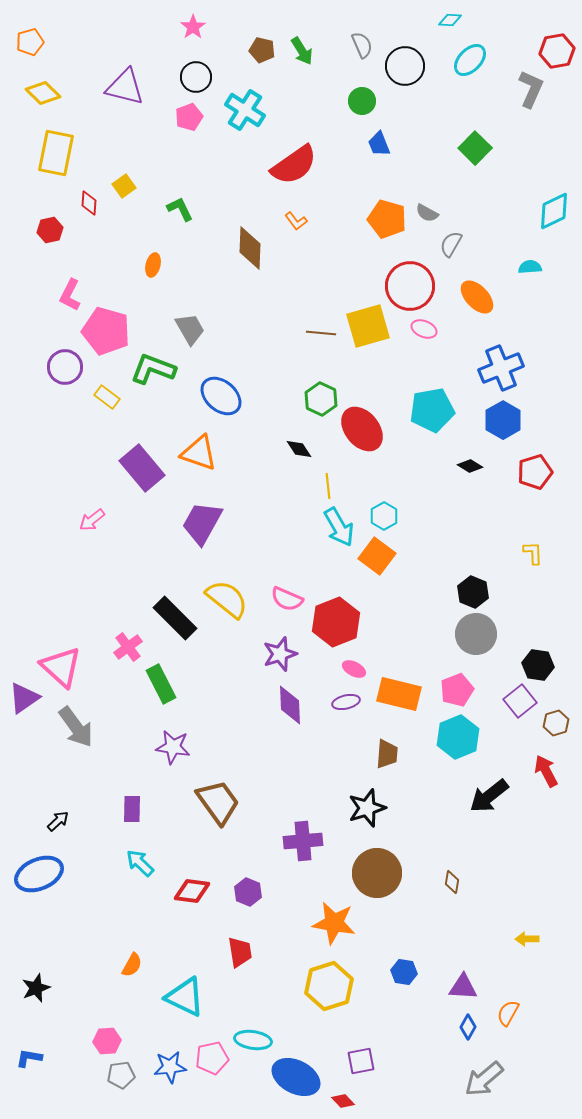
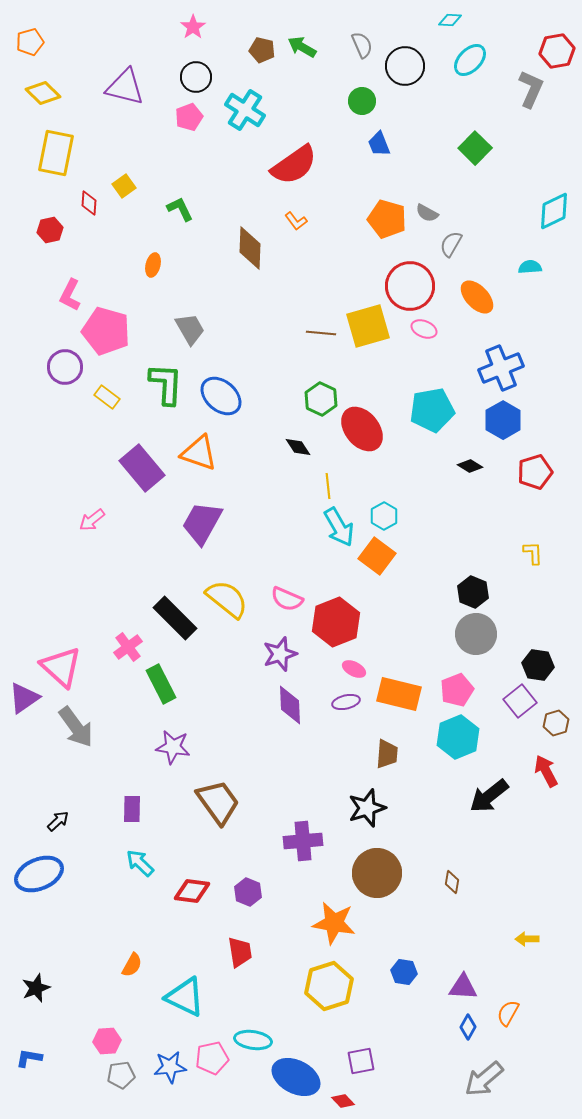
green arrow at (302, 51): moved 4 px up; rotated 152 degrees clockwise
green L-shape at (153, 369): moved 13 px right, 15 px down; rotated 72 degrees clockwise
black diamond at (299, 449): moved 1 px left, 2 px up
